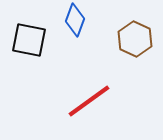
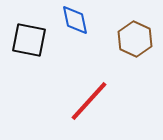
blue diamond: rotated 32 degrees counterclockwise
red line: rotated 12 degrees counterclockwise
